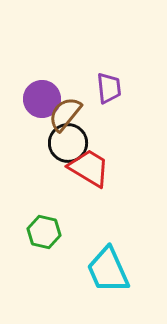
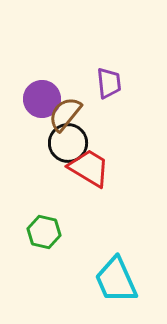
purple trapezoid: moved 5 px up
cyan trapezoid: moved 8 px right, 10 px down
